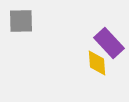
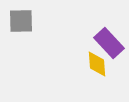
yellow diamond: moved 1 px down
